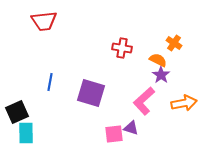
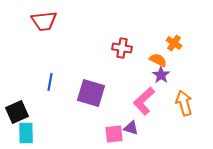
orange arrow: rotated 95 degrees counterclockwise
